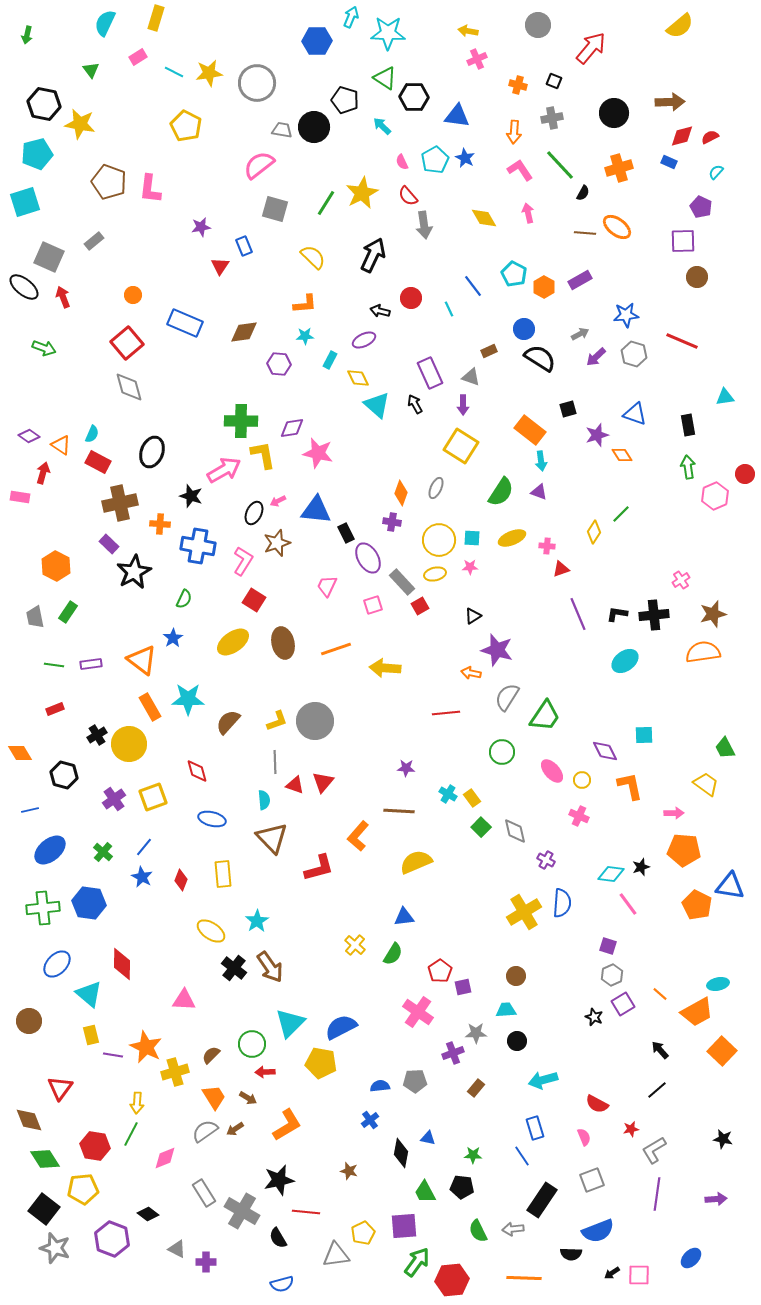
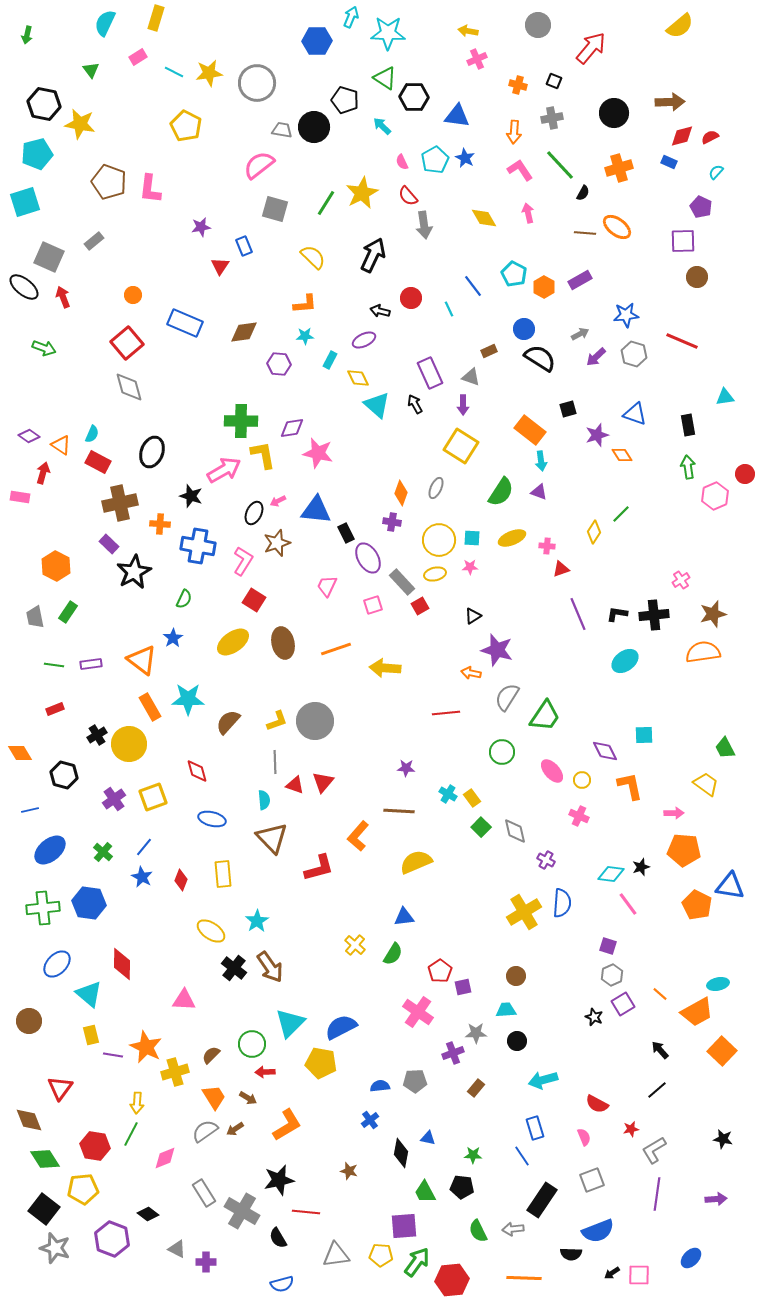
yellow pentagon at (363, 1233): moved 18 px right, 22 px down; rotated 30 degrees clockwise
